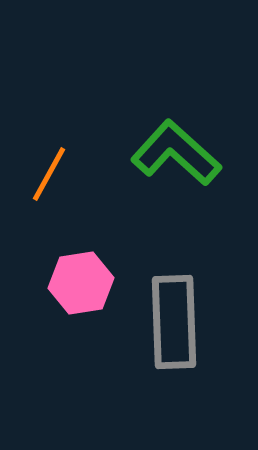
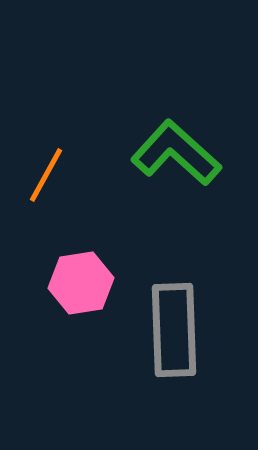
orange line: moved 3 px left, 1 px down
gray rectangle: moved 8 px down
